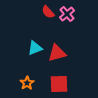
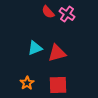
pink cross: rotated 14 degrees counterclockwise
red square: moved 1 px left, 1 px down
